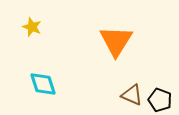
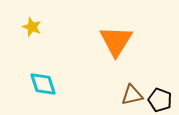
brown triangle: rotated 35 degrees counterclockwise
